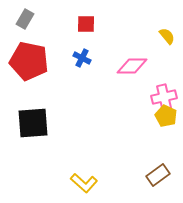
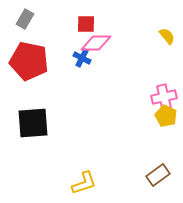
pink diamond: moved 36 px left, 23 px up
yellow L-shape: rotated 60 degrees counterclockwise
